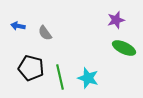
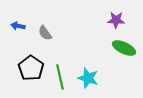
purple star: rotated 18 degrees clockwise
black pentagon: rotated 20 degrees clockwise
